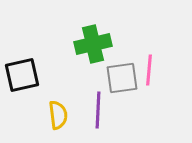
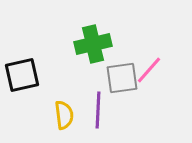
pink line: rotated 36 degrees clockwise
yellow semicircle: moved 6 px right
